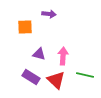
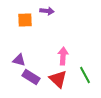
purple arrow: moved 2 px left, 3 px up
orange square: moved 7 px up
purple triangle: moved 20 px left, 6 px down
green line: rotated 48 degrees clockwise
red triangle: moved 2 px right, 1 px up
